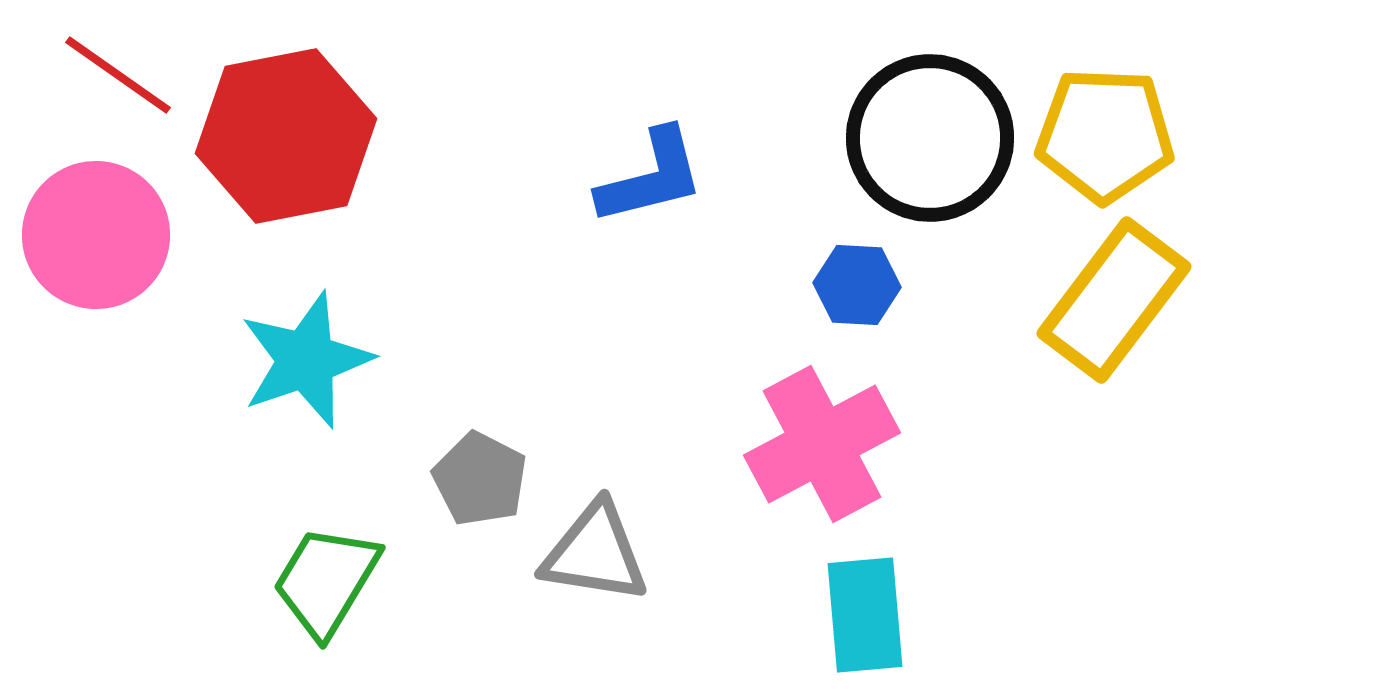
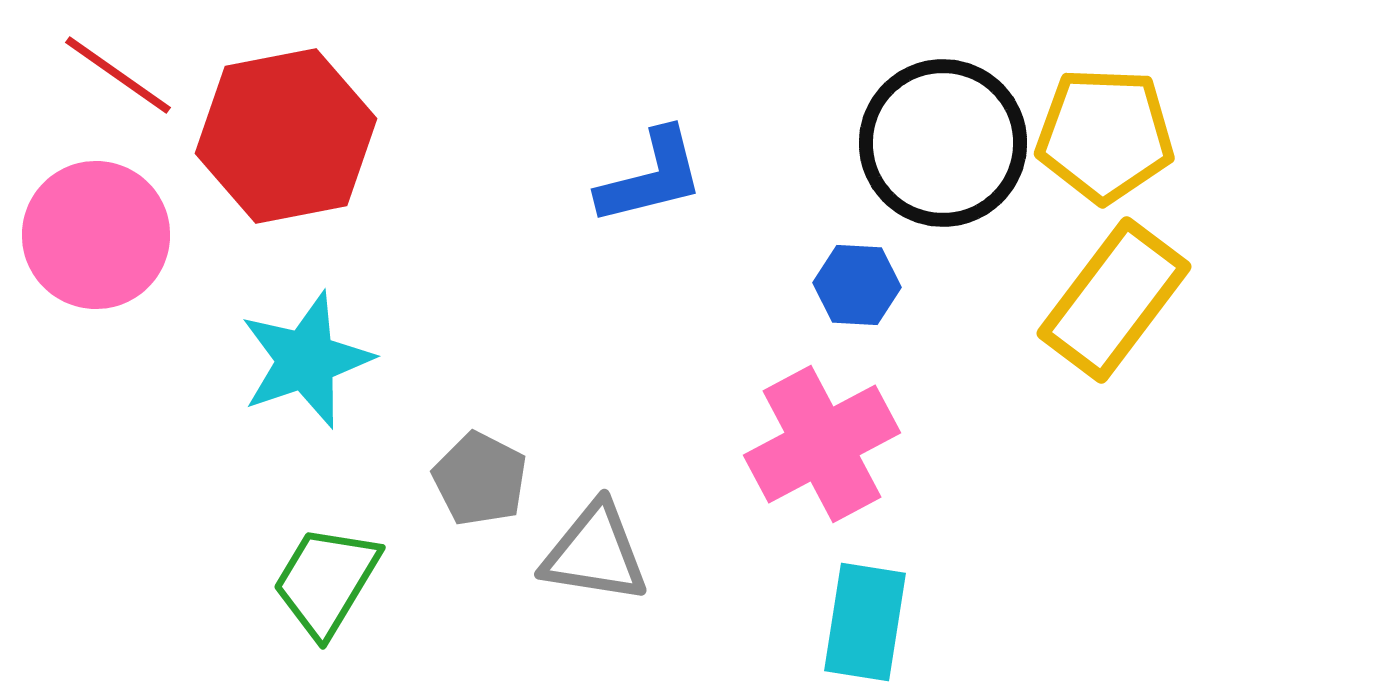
black circle: moved 13 px right, 5 px down
cyan rectangle: moved 7 px down; rotated 14 degrees clockwise
